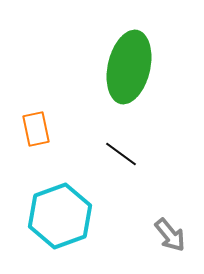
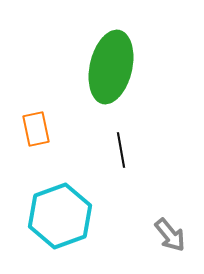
green ellipse: moved 18 px left
black line: moved 4 px up; rotated 44 degrees clockwise
